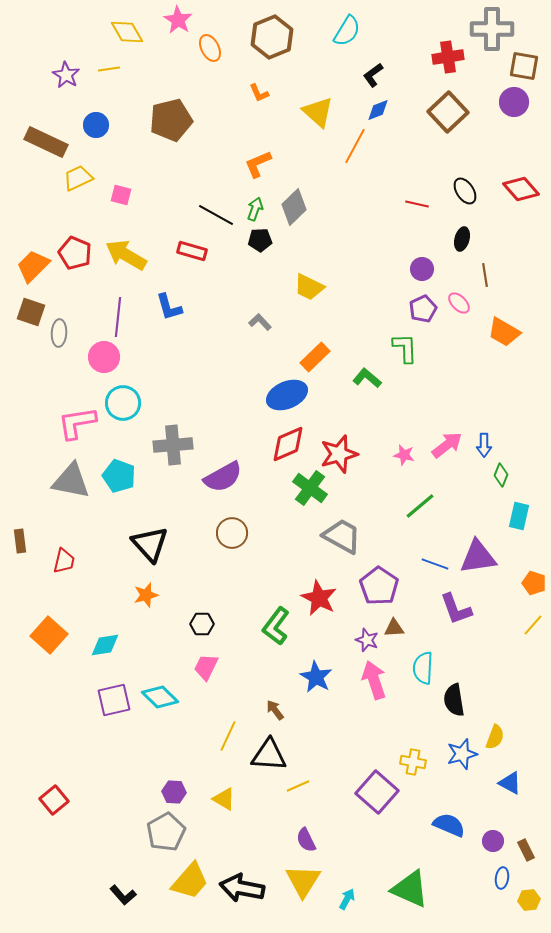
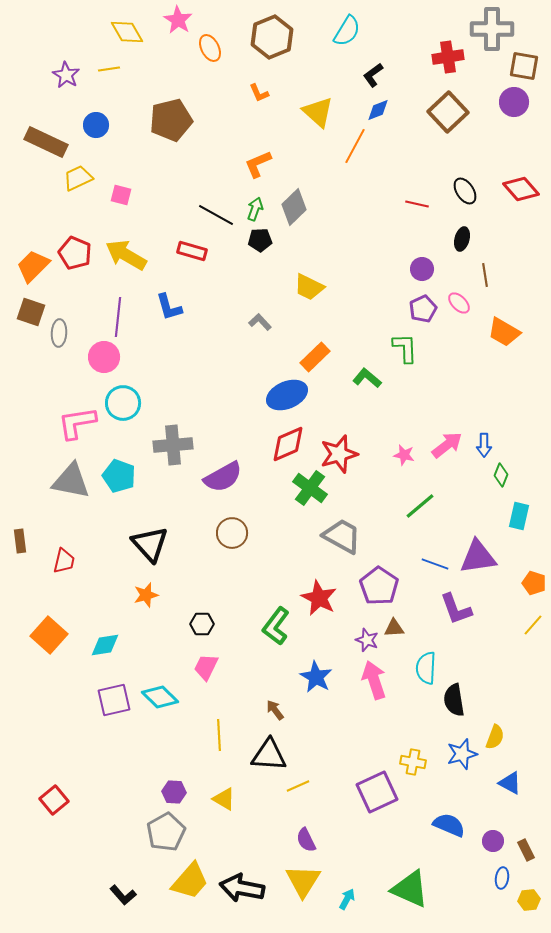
cyan semicircle at (423, 668): moved 3 px right
yellow line at (228, 736): moved 9 px left, 1 px up; rotated 28 degrees counterclockwise
purple square at (377, 792): rotated 24 degrees clockwise
